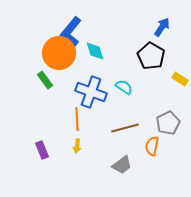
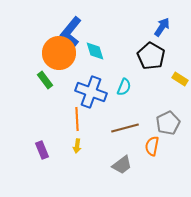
cyan semicircle: rotated 78 degrees clockwise
